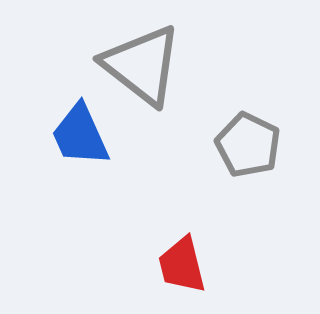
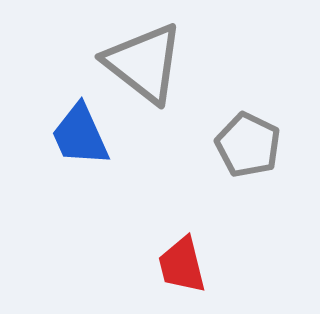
gray triangle: moved 2 px right, 2 px up
